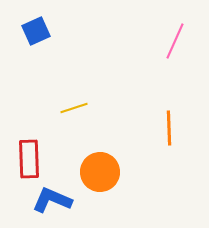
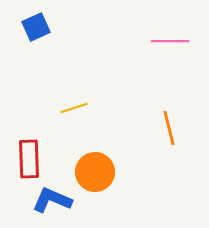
blue square: moved 4 px up
pink line: moved 5 px left; rotated 66 degrees clockwise
orange line: rotated 12 degrees counterclockwise
orange circle: moved 5 px left
